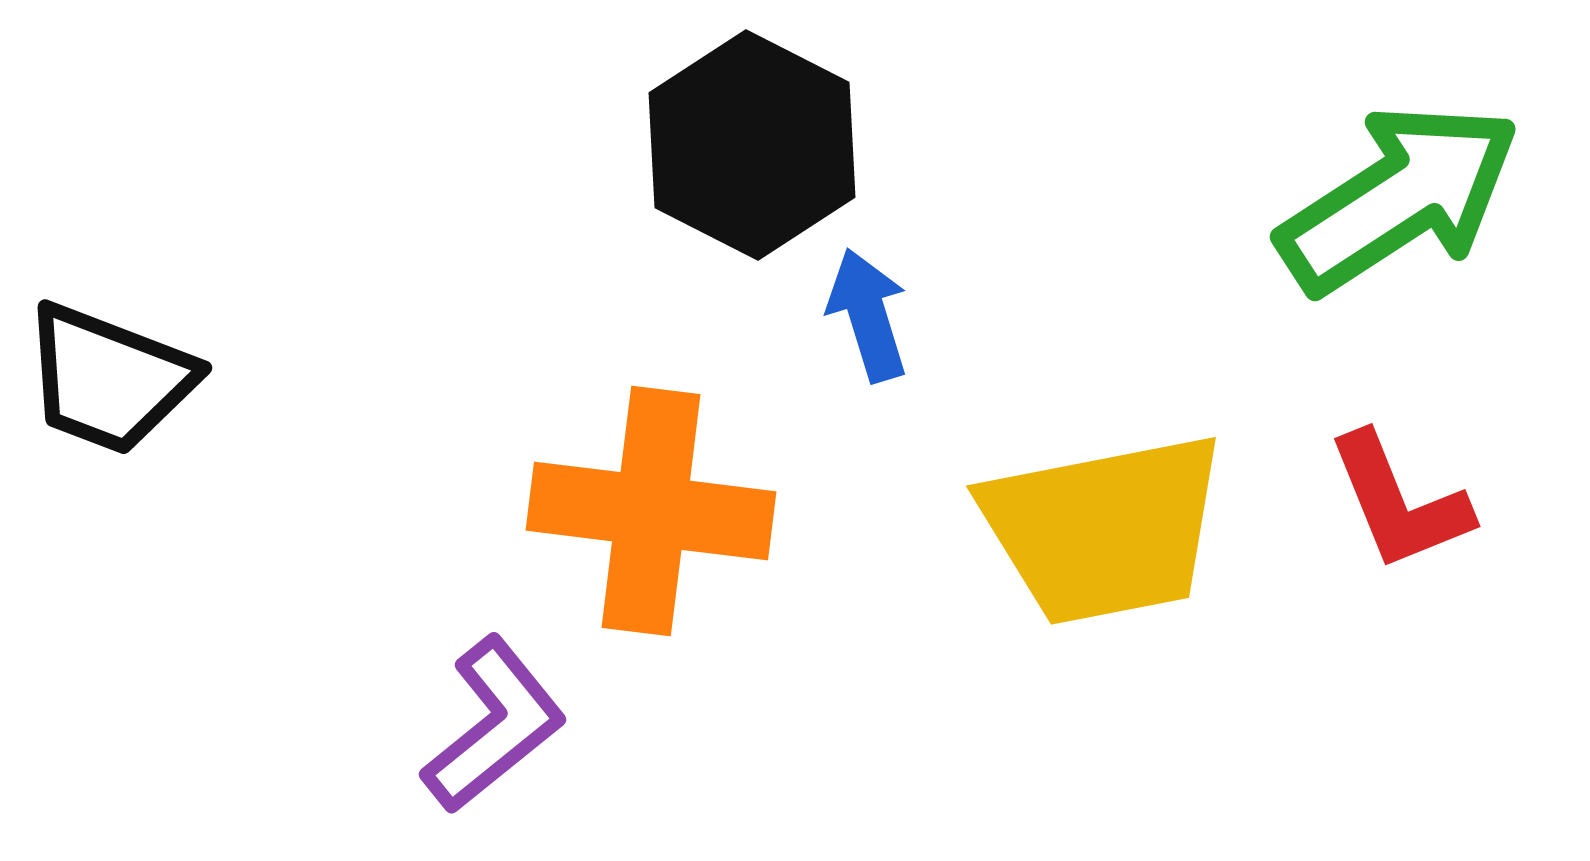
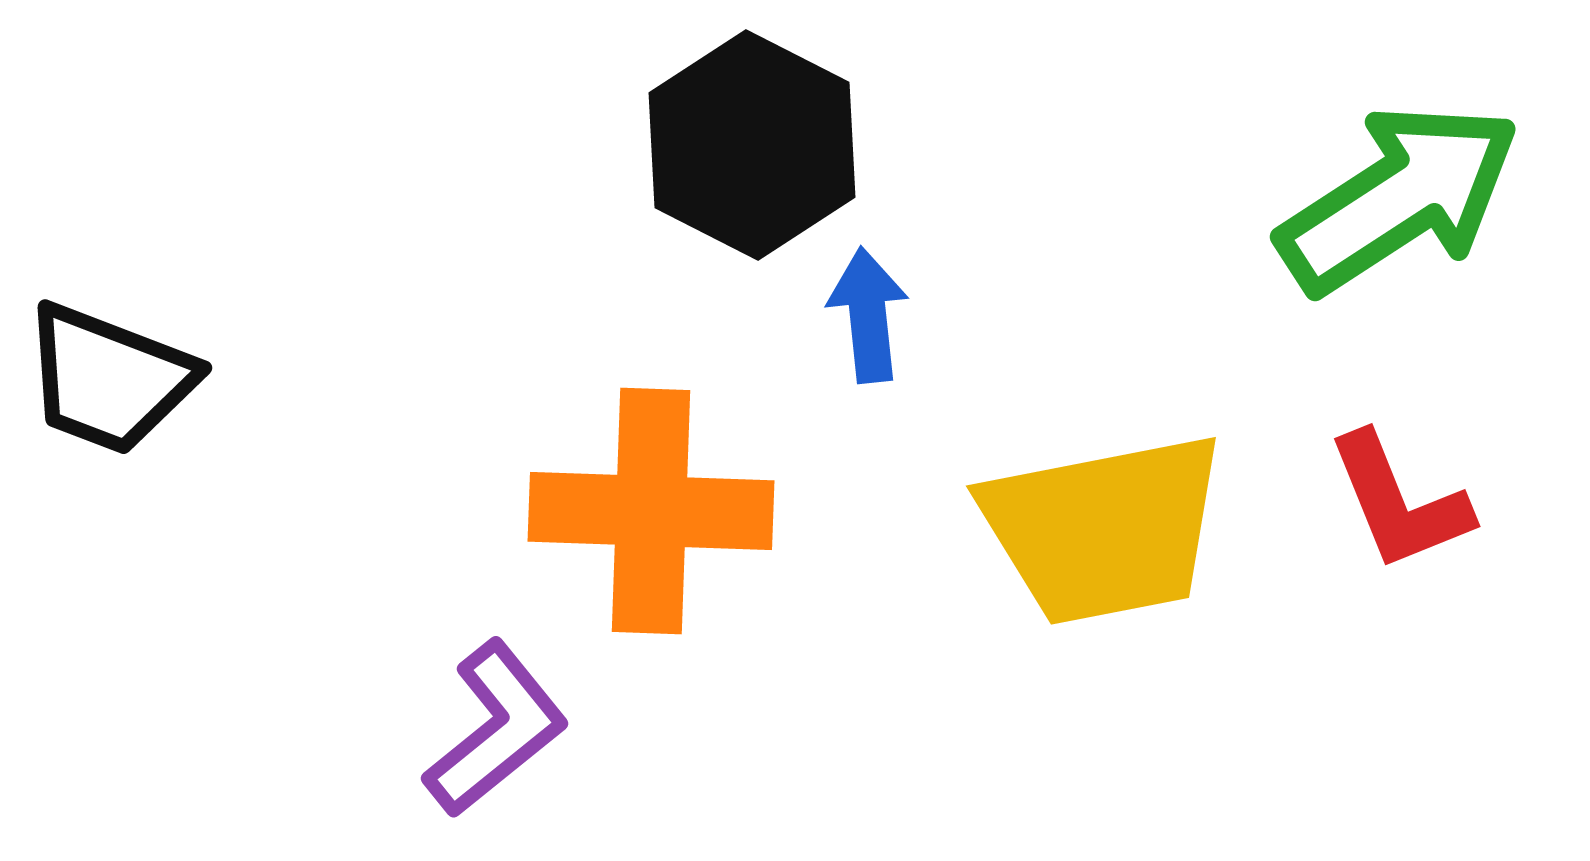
blue arrow: rotated 11 degrees clockwise
orange cross: rotated 5 degrees counterclockwise
purple L-shape: moved 2 px right, 4 px down
